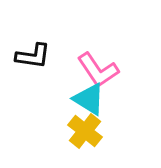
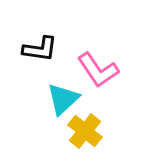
black L-shape: moved 7 px right, 7 px up
cyan triangle: moved 26 px left; rotated 45 degrees clockwise
